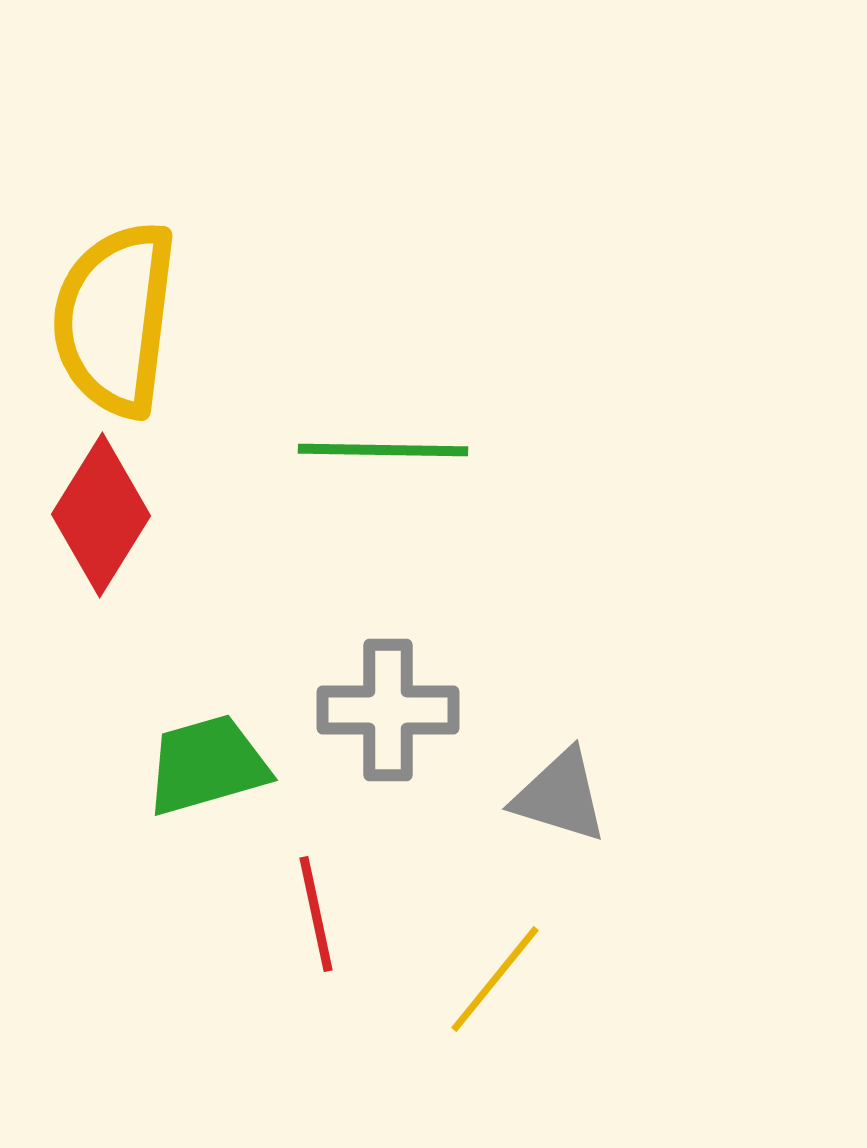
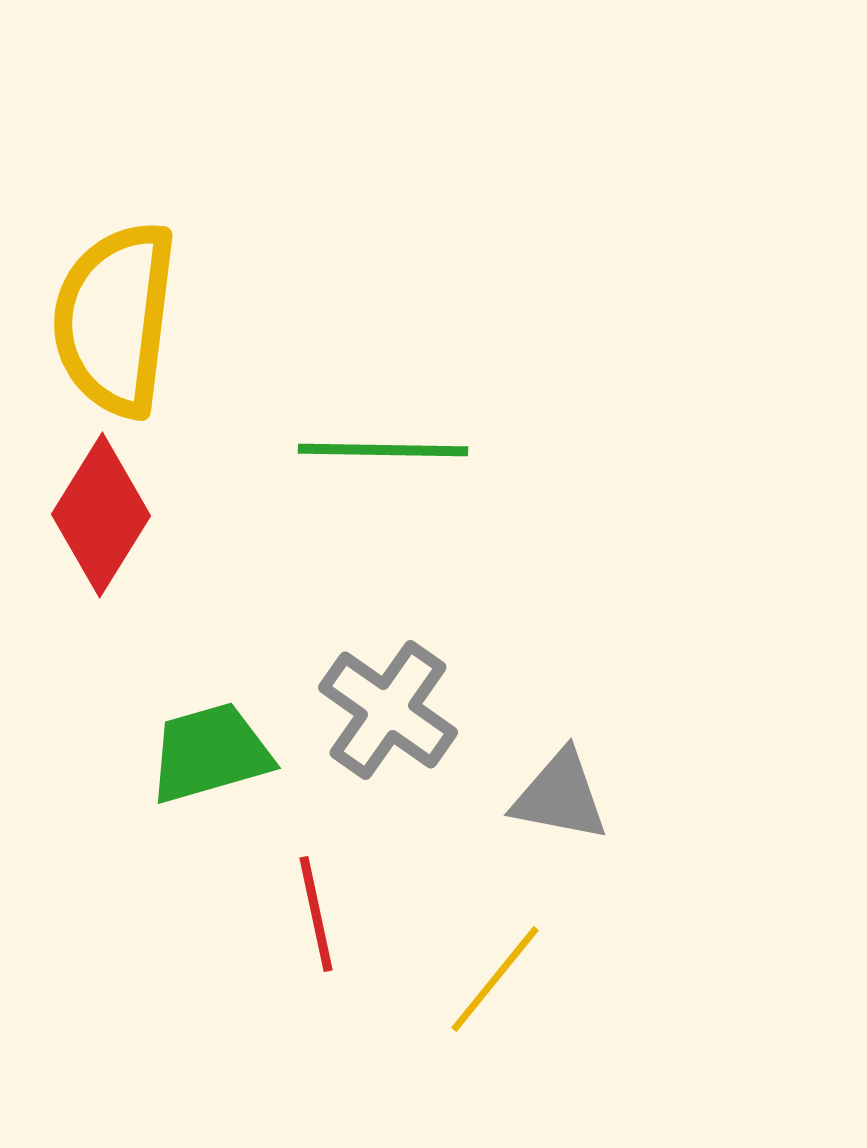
gray cross: rotated 35 degrees clockwise
green trapezoid: moved 3 px right, 12 px up
gray triangle: rotated 6 degrees counterclockwise
